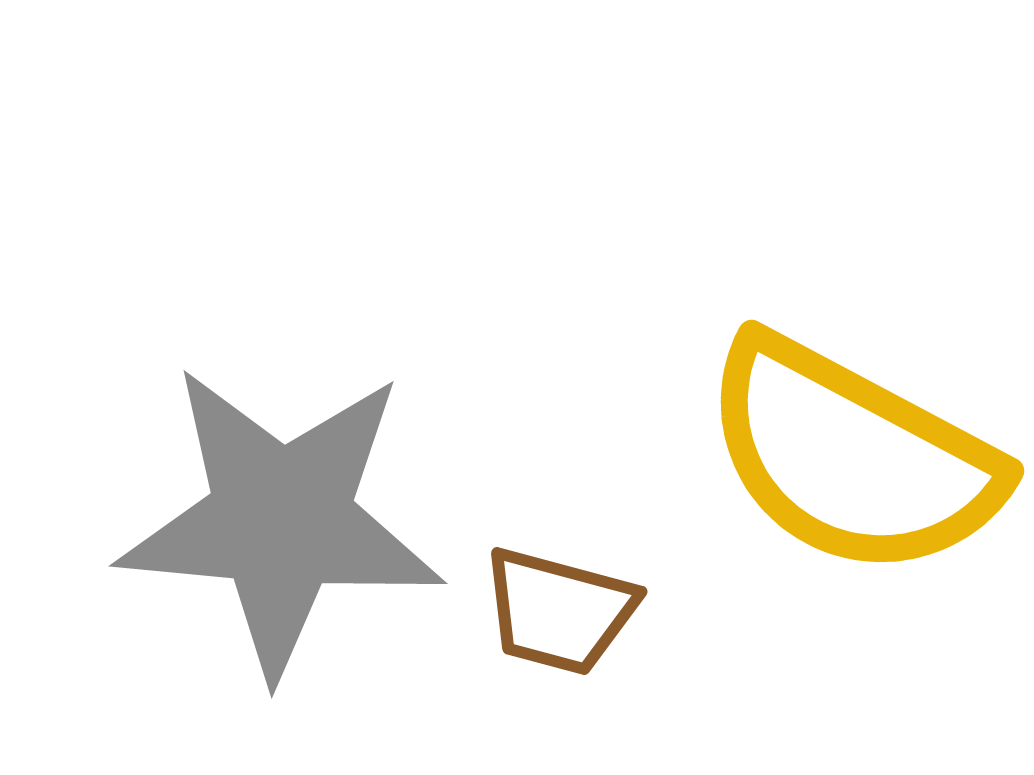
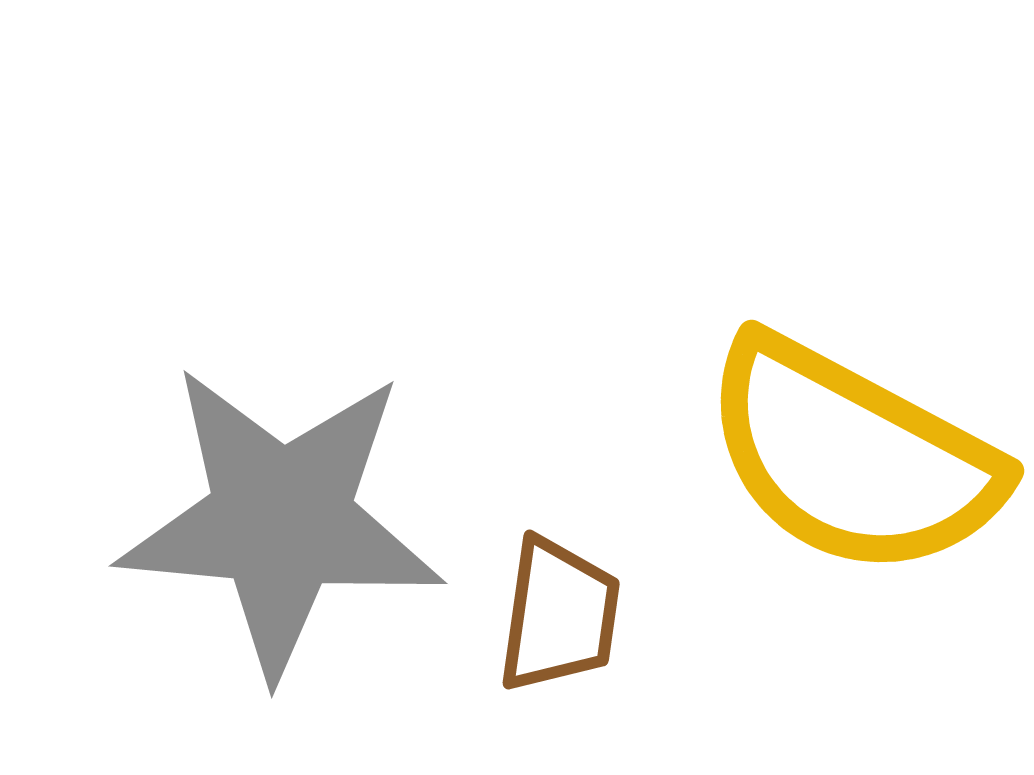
brown trapezoid: moved 4 px down; rotated 97 degrees counterclockwise
